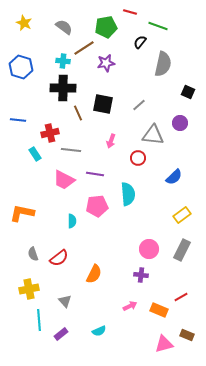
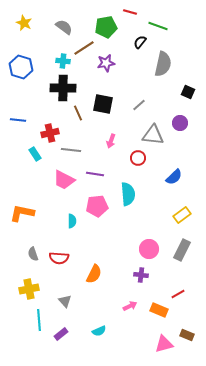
red semicircle at (59, 258): rotated 42 degrees clockwise
red line at (181, 297): moved 3 px left, 3 px up
